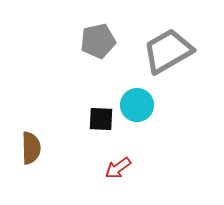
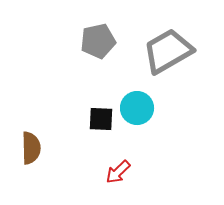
cyan circle: moved 3 px down
red arrow: moved 4 px down; rotated 8 degrees counterclockwise
